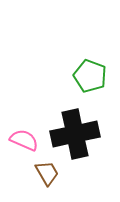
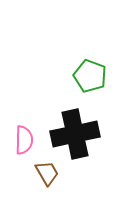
pink semicircle: rotated 68 degrees clockwise
